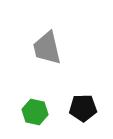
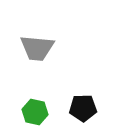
gray trapezoid: moved 10 px left; rotated 72 degrees counterclockwise
